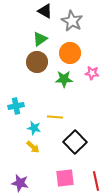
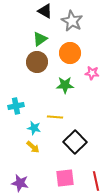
green star: moved 1 px right, 6 px down
